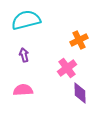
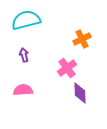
orange cross: moved 3 px right, 1 px up
